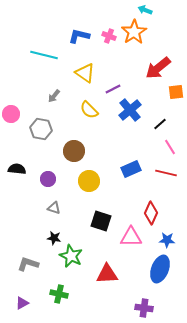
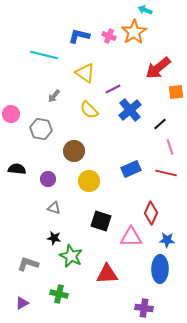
pink line: rotated 14 degrees clockwise
blue ellipse: rotated 20 degrees counterclockwise
